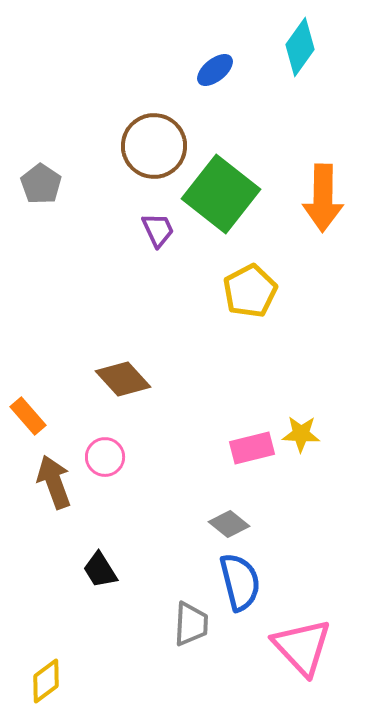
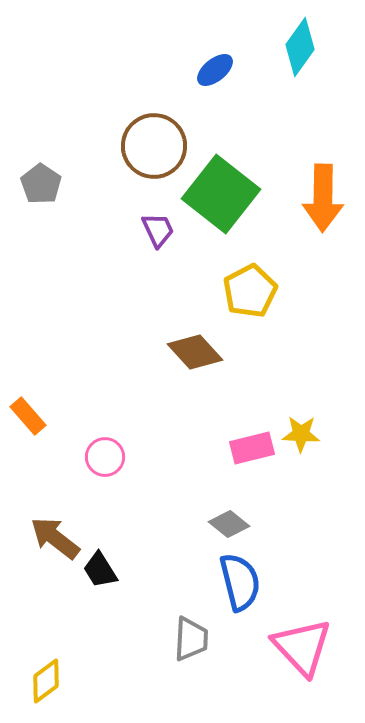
brown diamond: moved 72 px right, 27 px up
brown arrow: moved 1 px right, 56 px down; rotated 32 degrees counterclockwise
gray trapezoid: moved 15 px down
